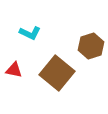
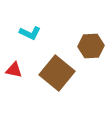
brown hexagon: rotated 15 degrees clockwise
